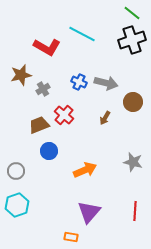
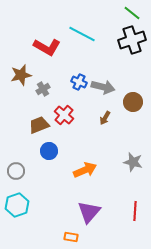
gray arrow: moved 3 px left, 4 px down
